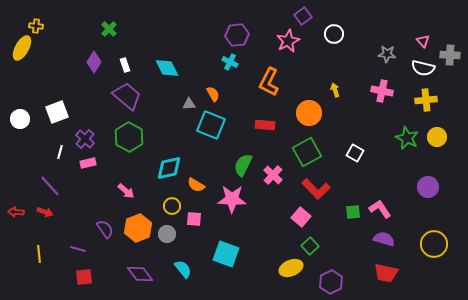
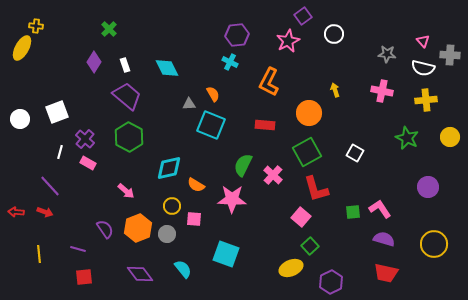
yellow circle at (437, 137): moved 13 px right
pink rectangle at (88, 163): rotated 42 degrees clockwise
red L-shape at (316, 189): rotated 28 degrees clockwise
